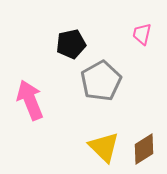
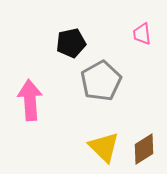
pink trapezoid: rotated 20 degrees counterclockwise
black pentagon: moved 1 px up
pink arrow: rotated 18 degrees clockwise
